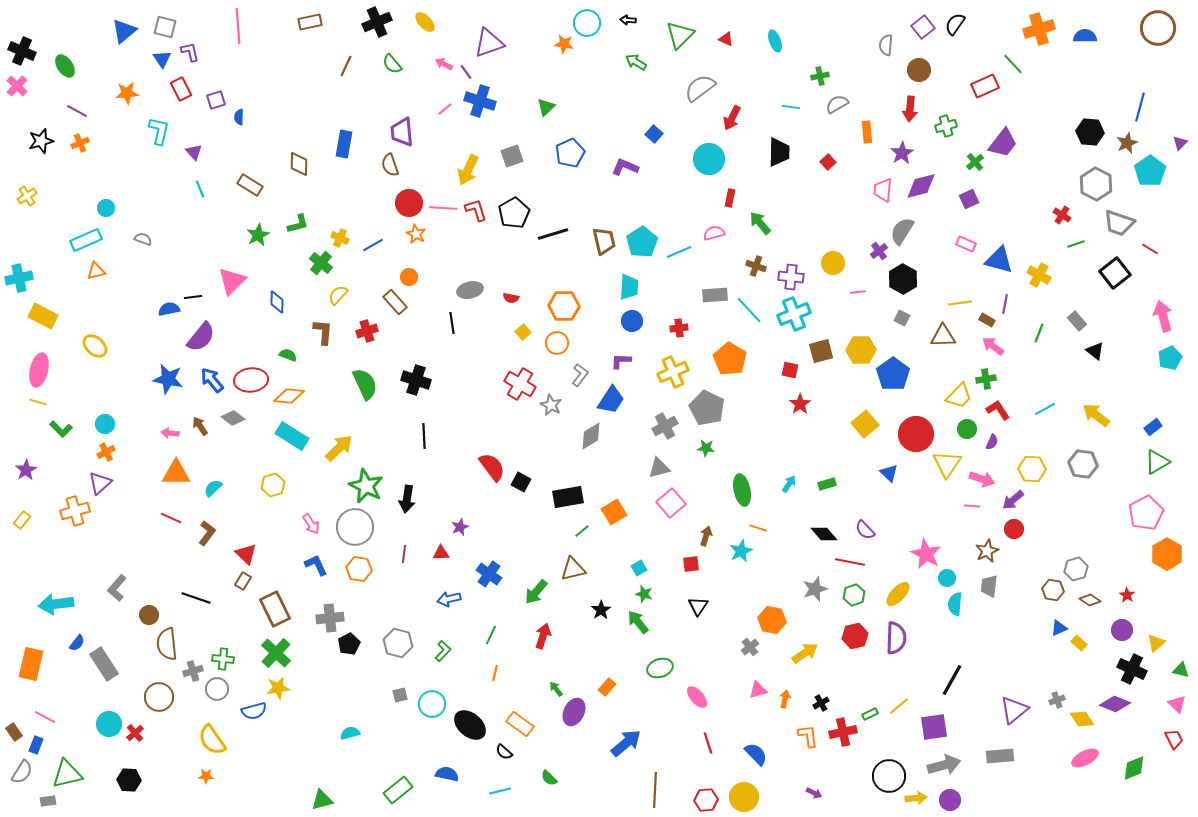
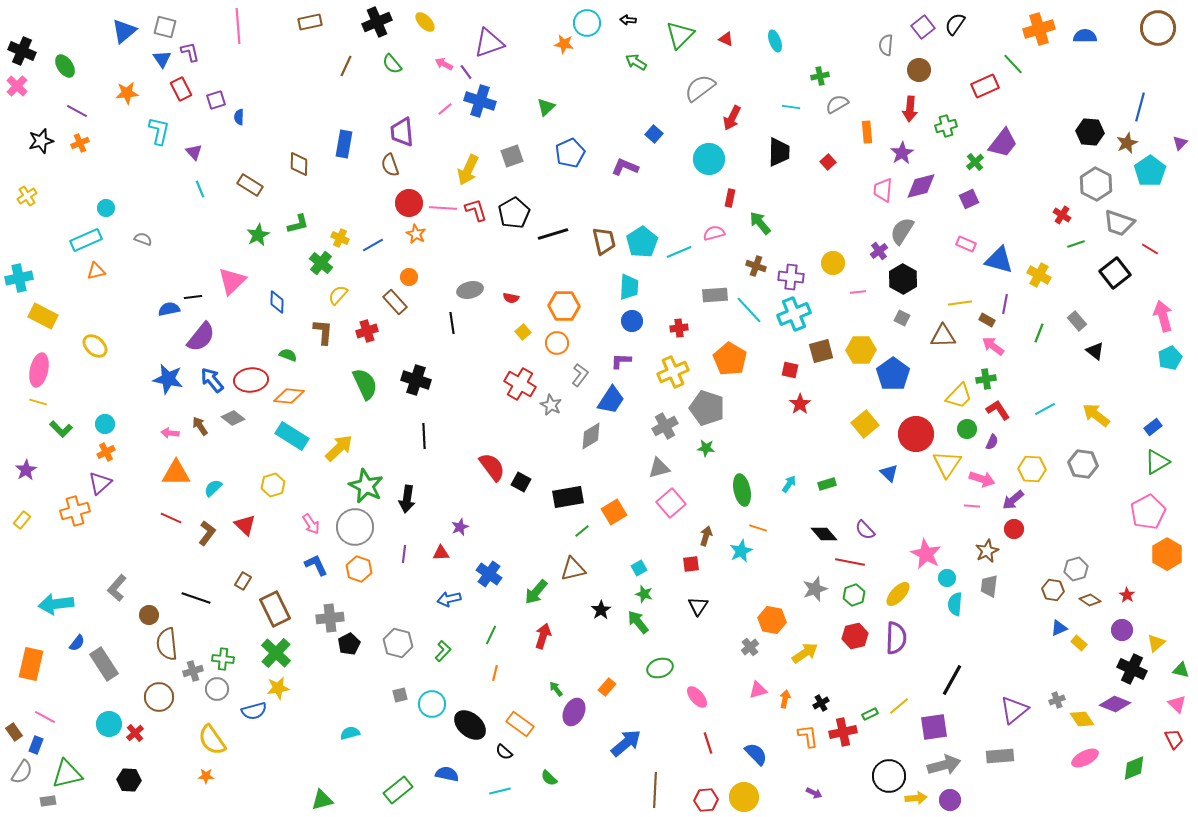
gray pentagon at (707, 408): rotated 8 degrees counterclockwise
pink pentagon at (1146, 513): moved 2 px right, 1 px up
red triangle at (246, 554): moved 1 px left, 29 px up
orange hexagon at (359, 569): rotated 10 degrees clockwise
